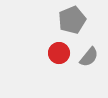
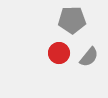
gray pentagon: rotated 20 degrees clockwise
